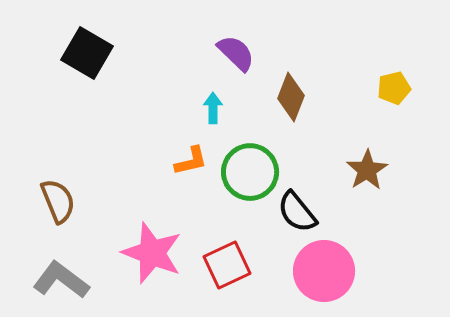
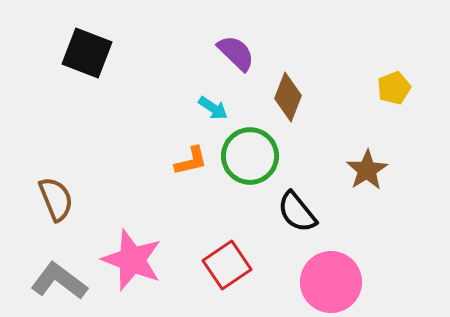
black square: rotated 9 degrees counterclockwise
yellow pentagon: rotated 8 degrees counterclockwise
brown diamond: moved 3 px left
cyan arrow: rotated 124 degrees clockwise
green circle: moved 16 px up
brown semicircle: moved 2 px left, 2 px up
pink star: moved 20 px left, 7 px down
red square: rotated 9 degrees counterclockwise
pink circle: moved 7 px right, 11 px down
gray L-shape: moved 2 px left, 1 px down
